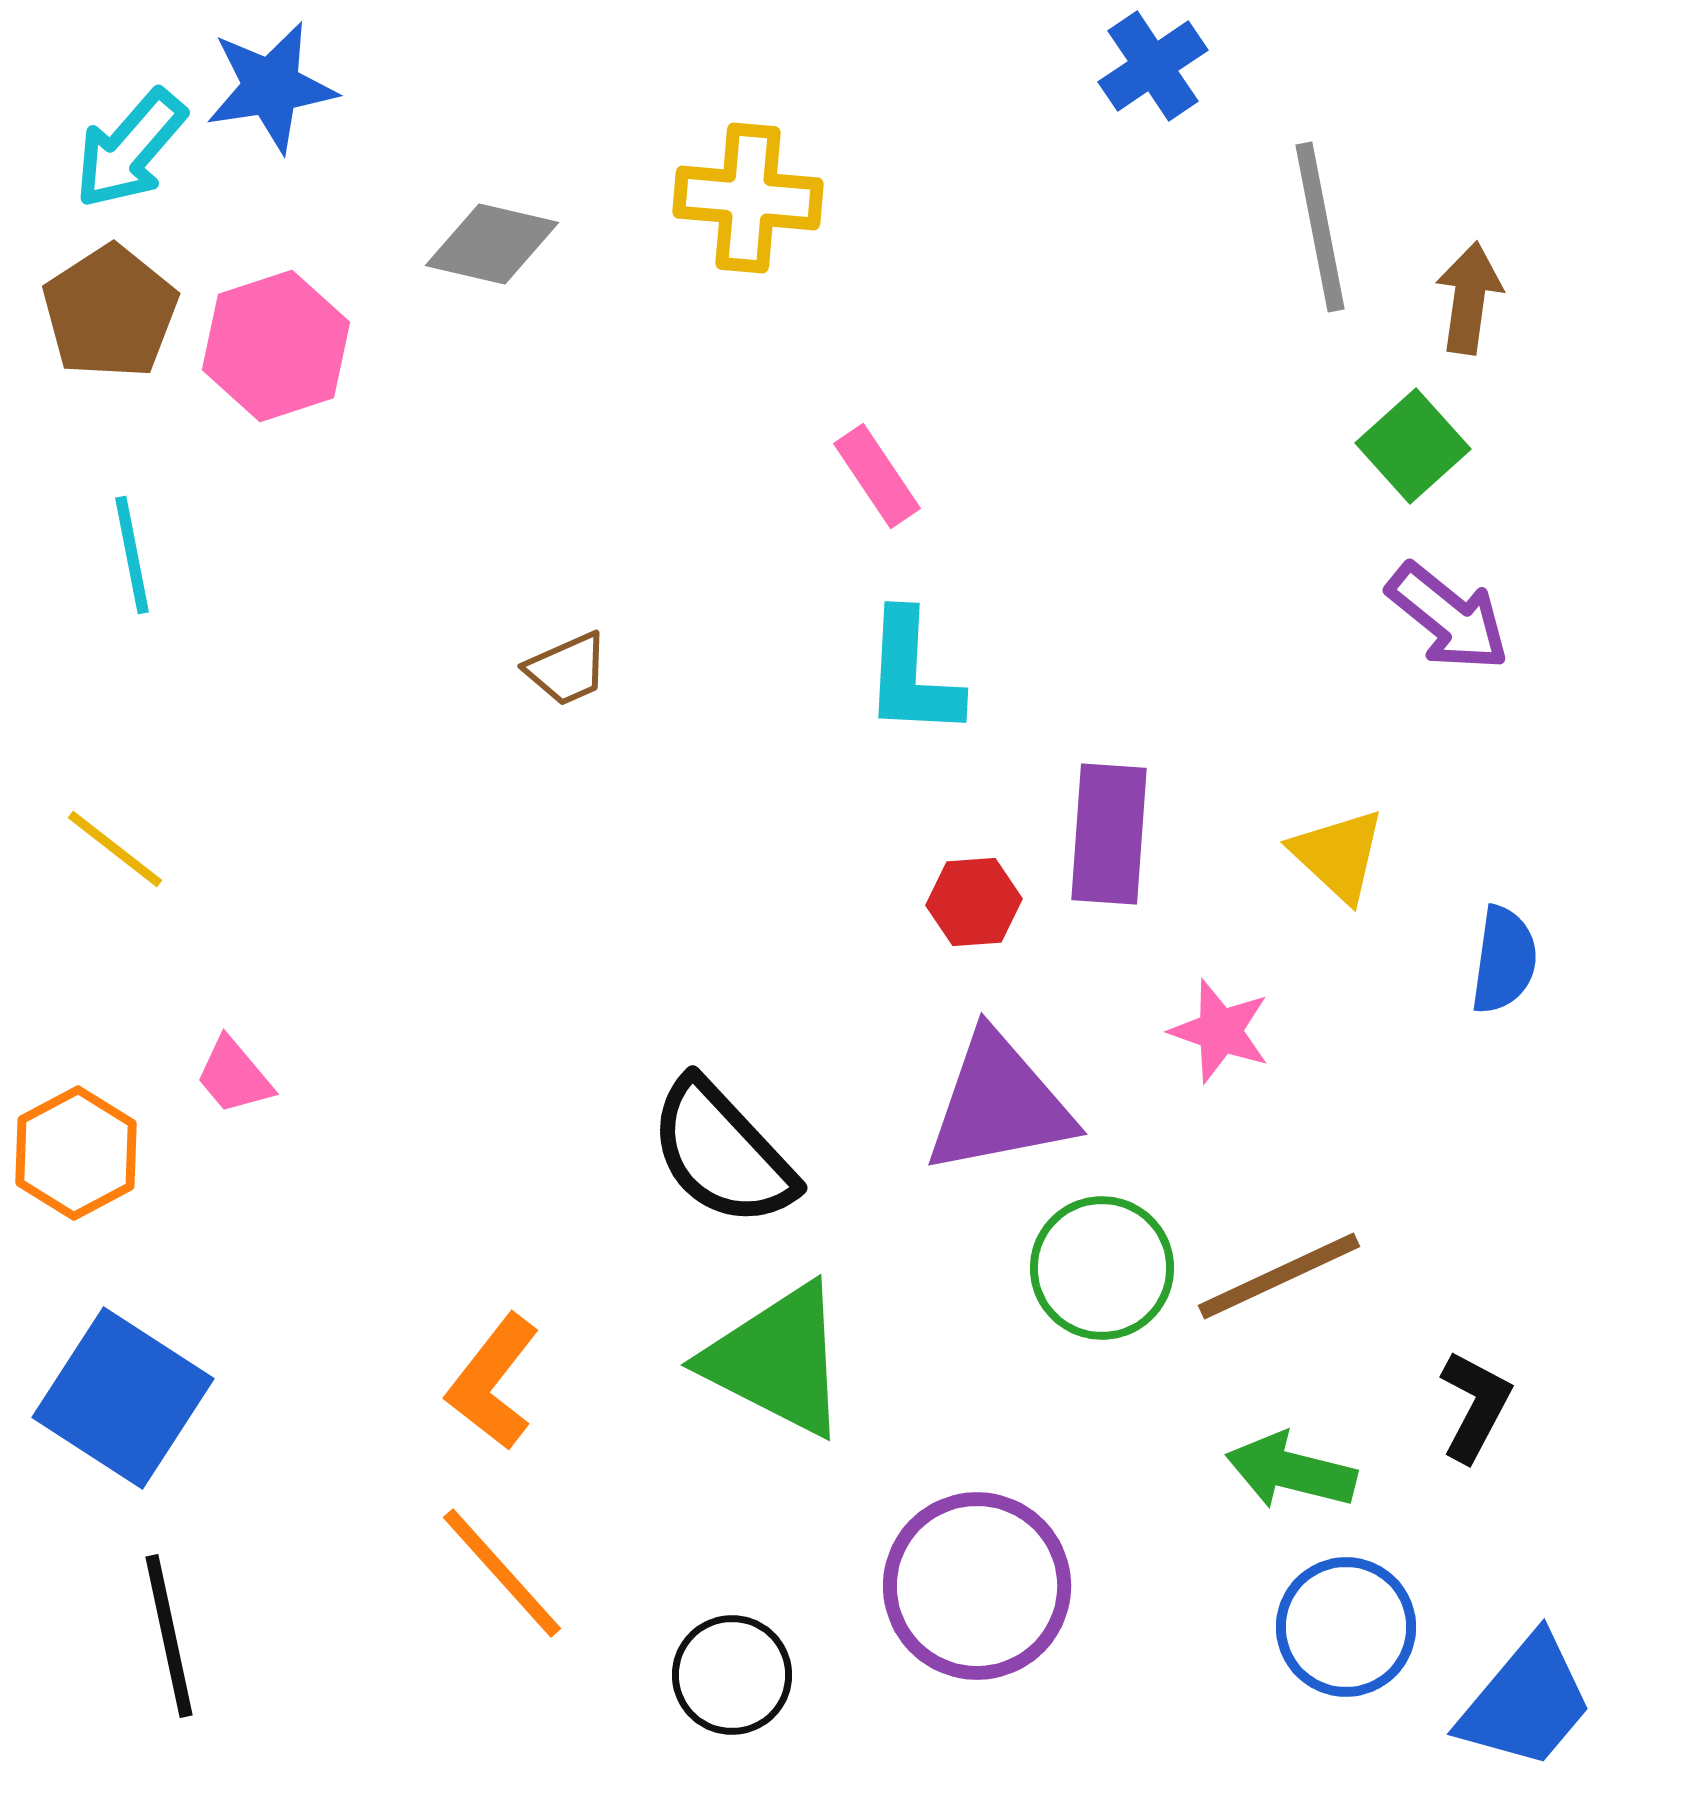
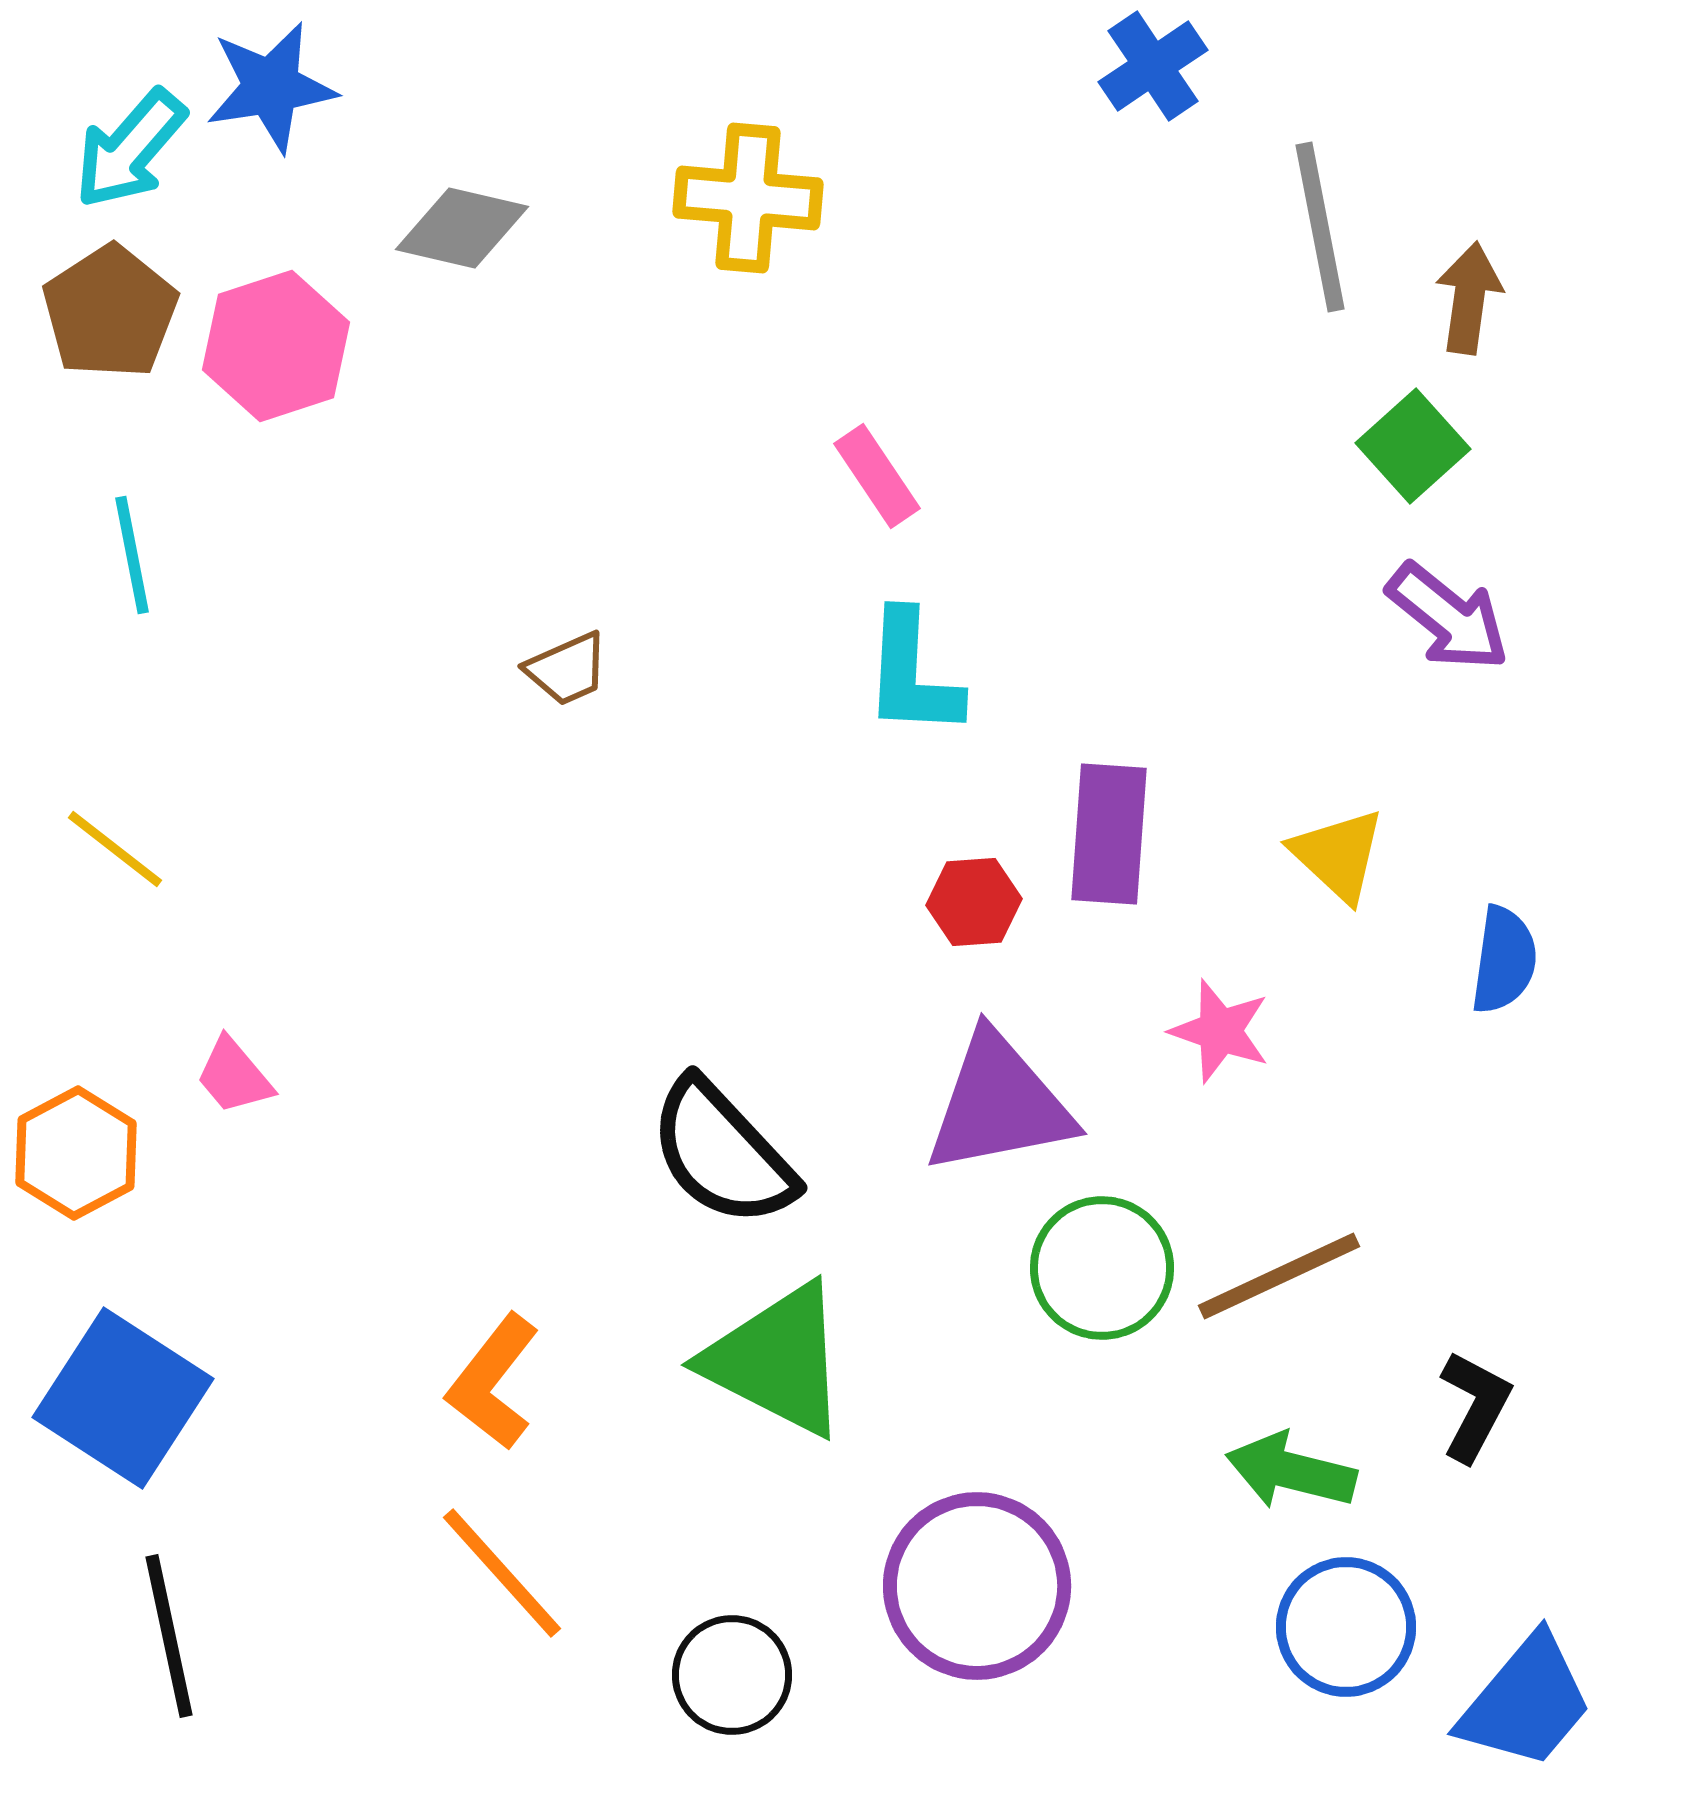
gray diamond: moved 30 px left, 16 px up
